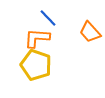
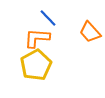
yellow pentagon: rotated 24 degrees clockwise
